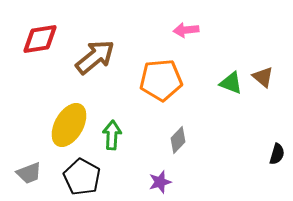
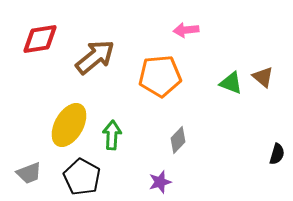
orange pentagon: moved 1 px left, 4 px up
